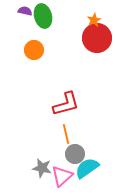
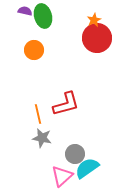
orange line: moved 28 px left, 20 px up
gray star: moved 30 px up
